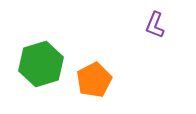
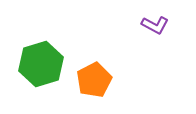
purple L-shape: rotated 84 degrees counterclockwise
